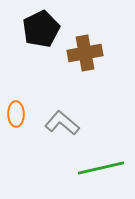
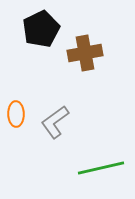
gray L-shape: moved 7 px left, 1 px up; rotated 76 degrees counterclockwise
